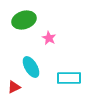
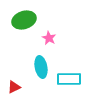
cyan ellipse: moved 10 px right; rotated 20 degrees clockwise
cyan rectangle: moved 1 px down
